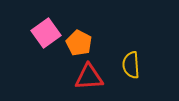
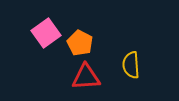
orange pentagon: moved 1 px right
red triangle: moved 3 px left
